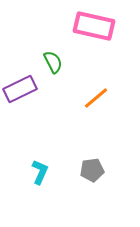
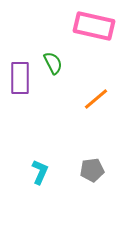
green semicircle: moved 1 px down
purple rectangle: moved 11 px up; rotated 64 degrees counterclockwise
orange line: moved 1 px down
